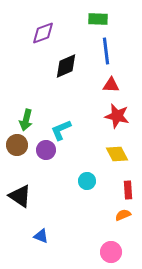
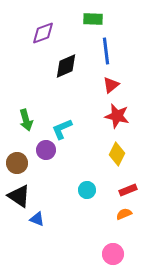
green rectangle: moved 5 px left
red triangle: rotated 42 degrees counterclockwise
green arrow: rotated 30 degrees counterclockwise
cyan L-shape: moved 1 px right, 1 px up
brown circle: moved 18 px down
yellow diamond: rotated 55 degrees clockwise
cyan circle: moved 9 px down
red rectangle: rotated 72 degrees clockwise
black triangle: moved 1 px left
orange semicircle: moved 1 px right, 1 px up
blue triangle: moved 4 px left, 17 px up
pink circle: moved 2 px right, 2 px down
